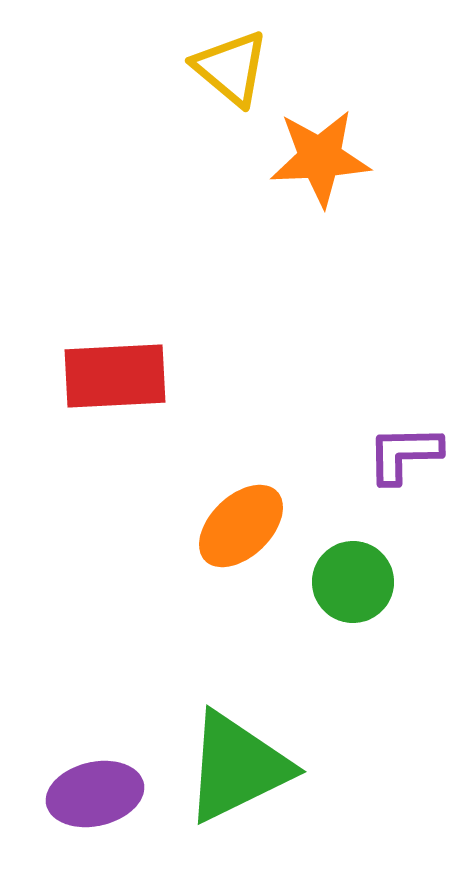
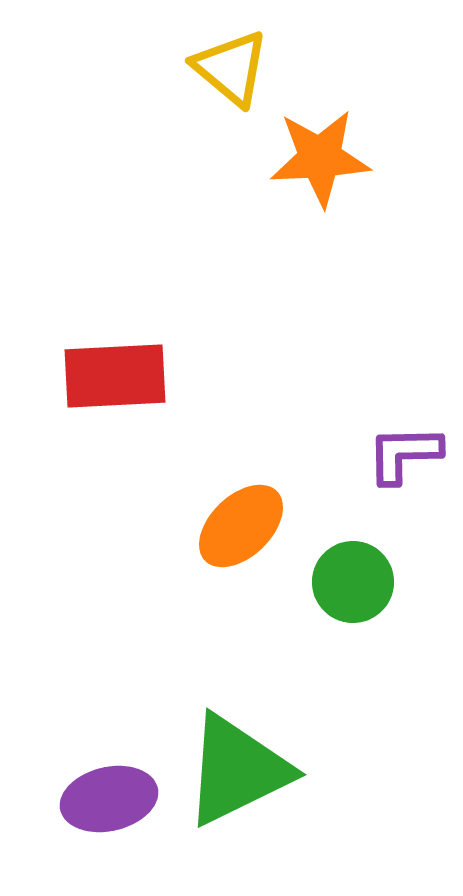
green triangle: moved 3 px down
purple ellipse: moved 14 px right, 5 px down
